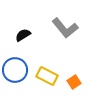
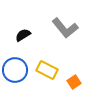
yellow rectangle: moved 6 px up
